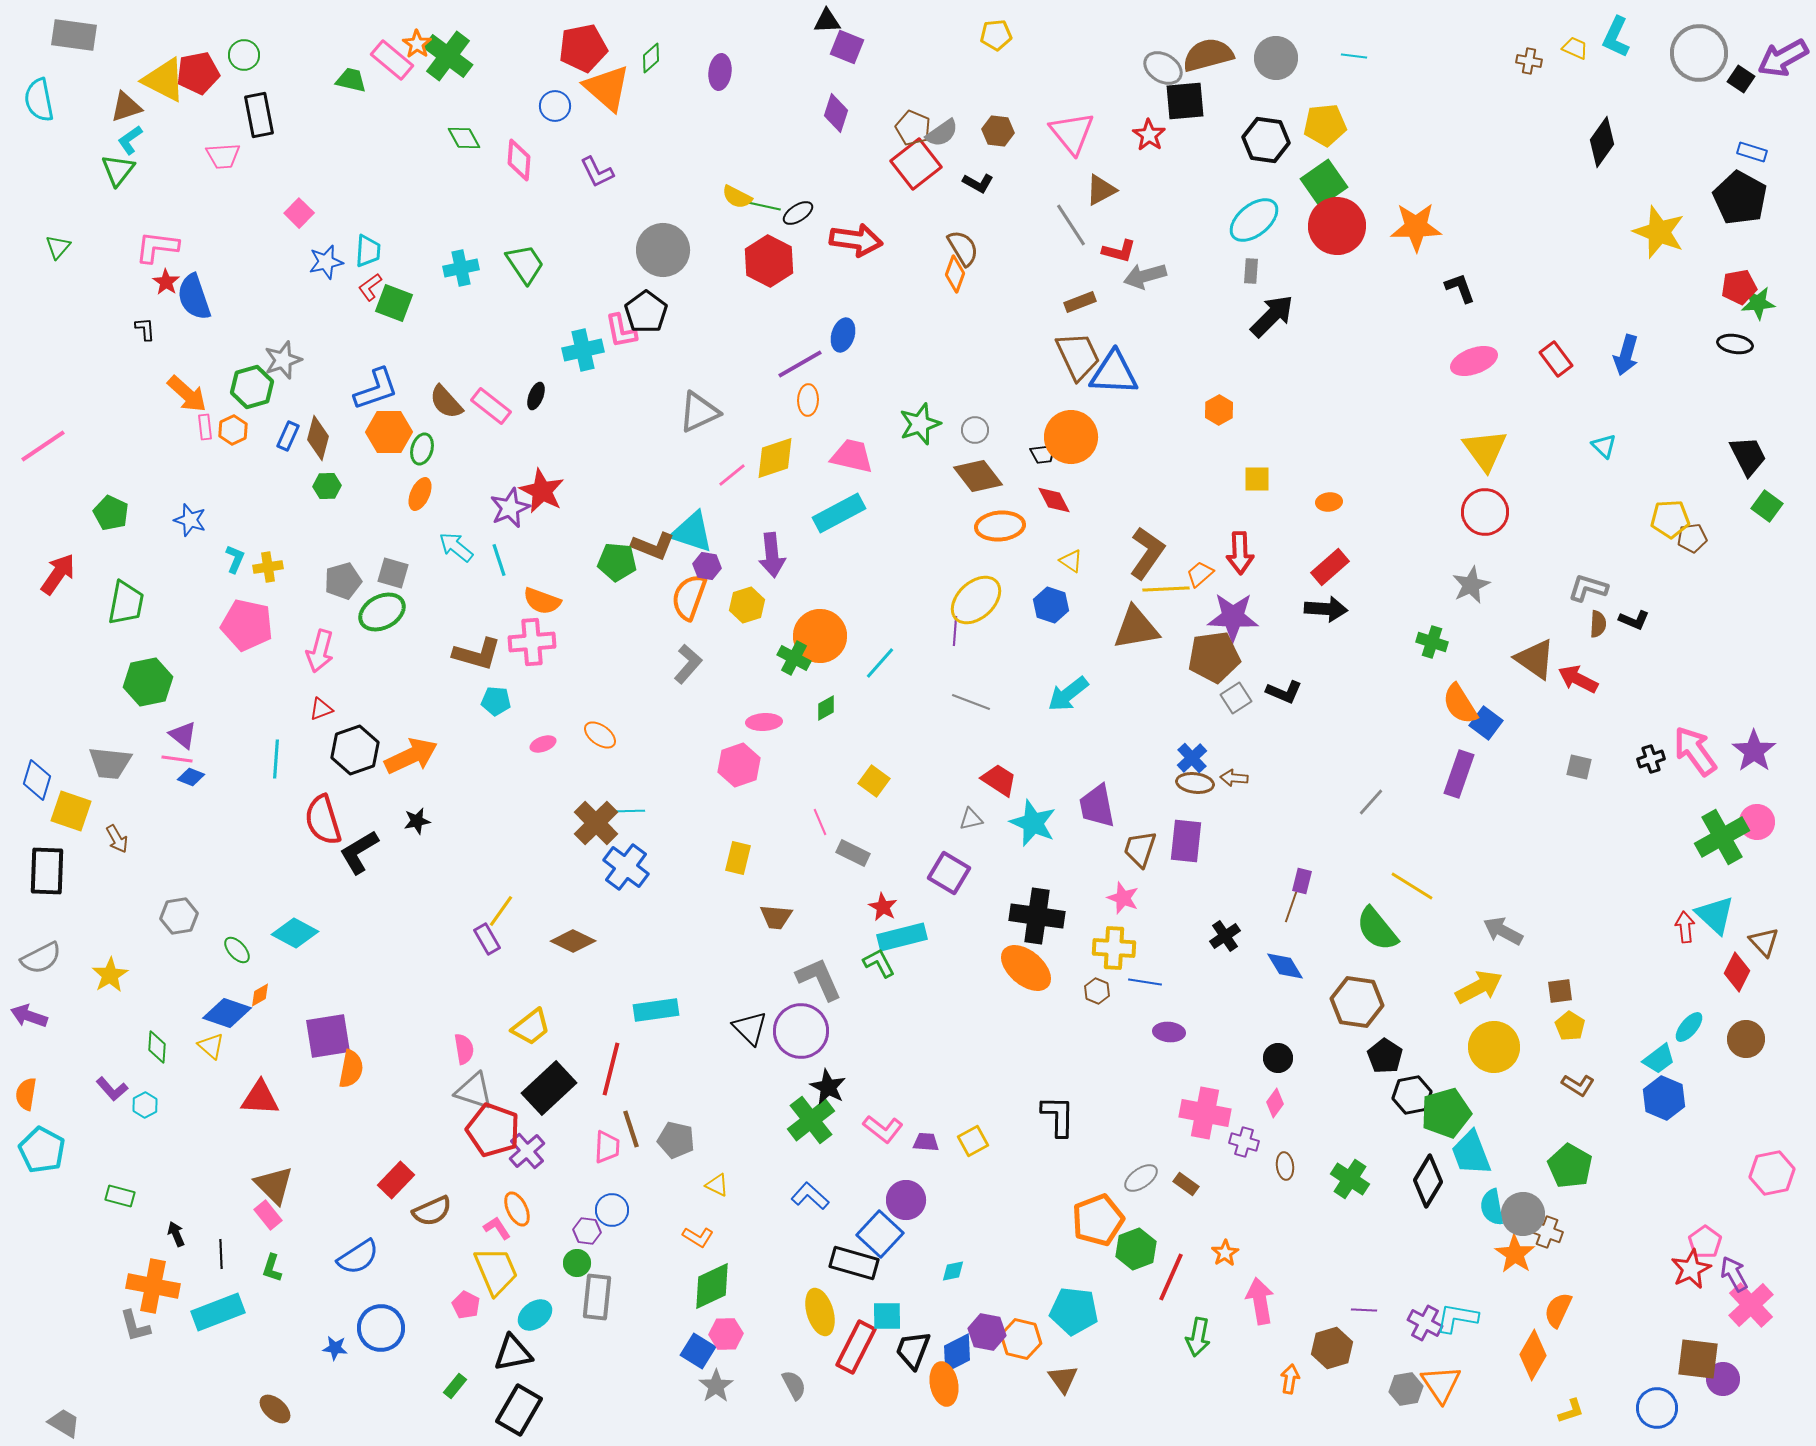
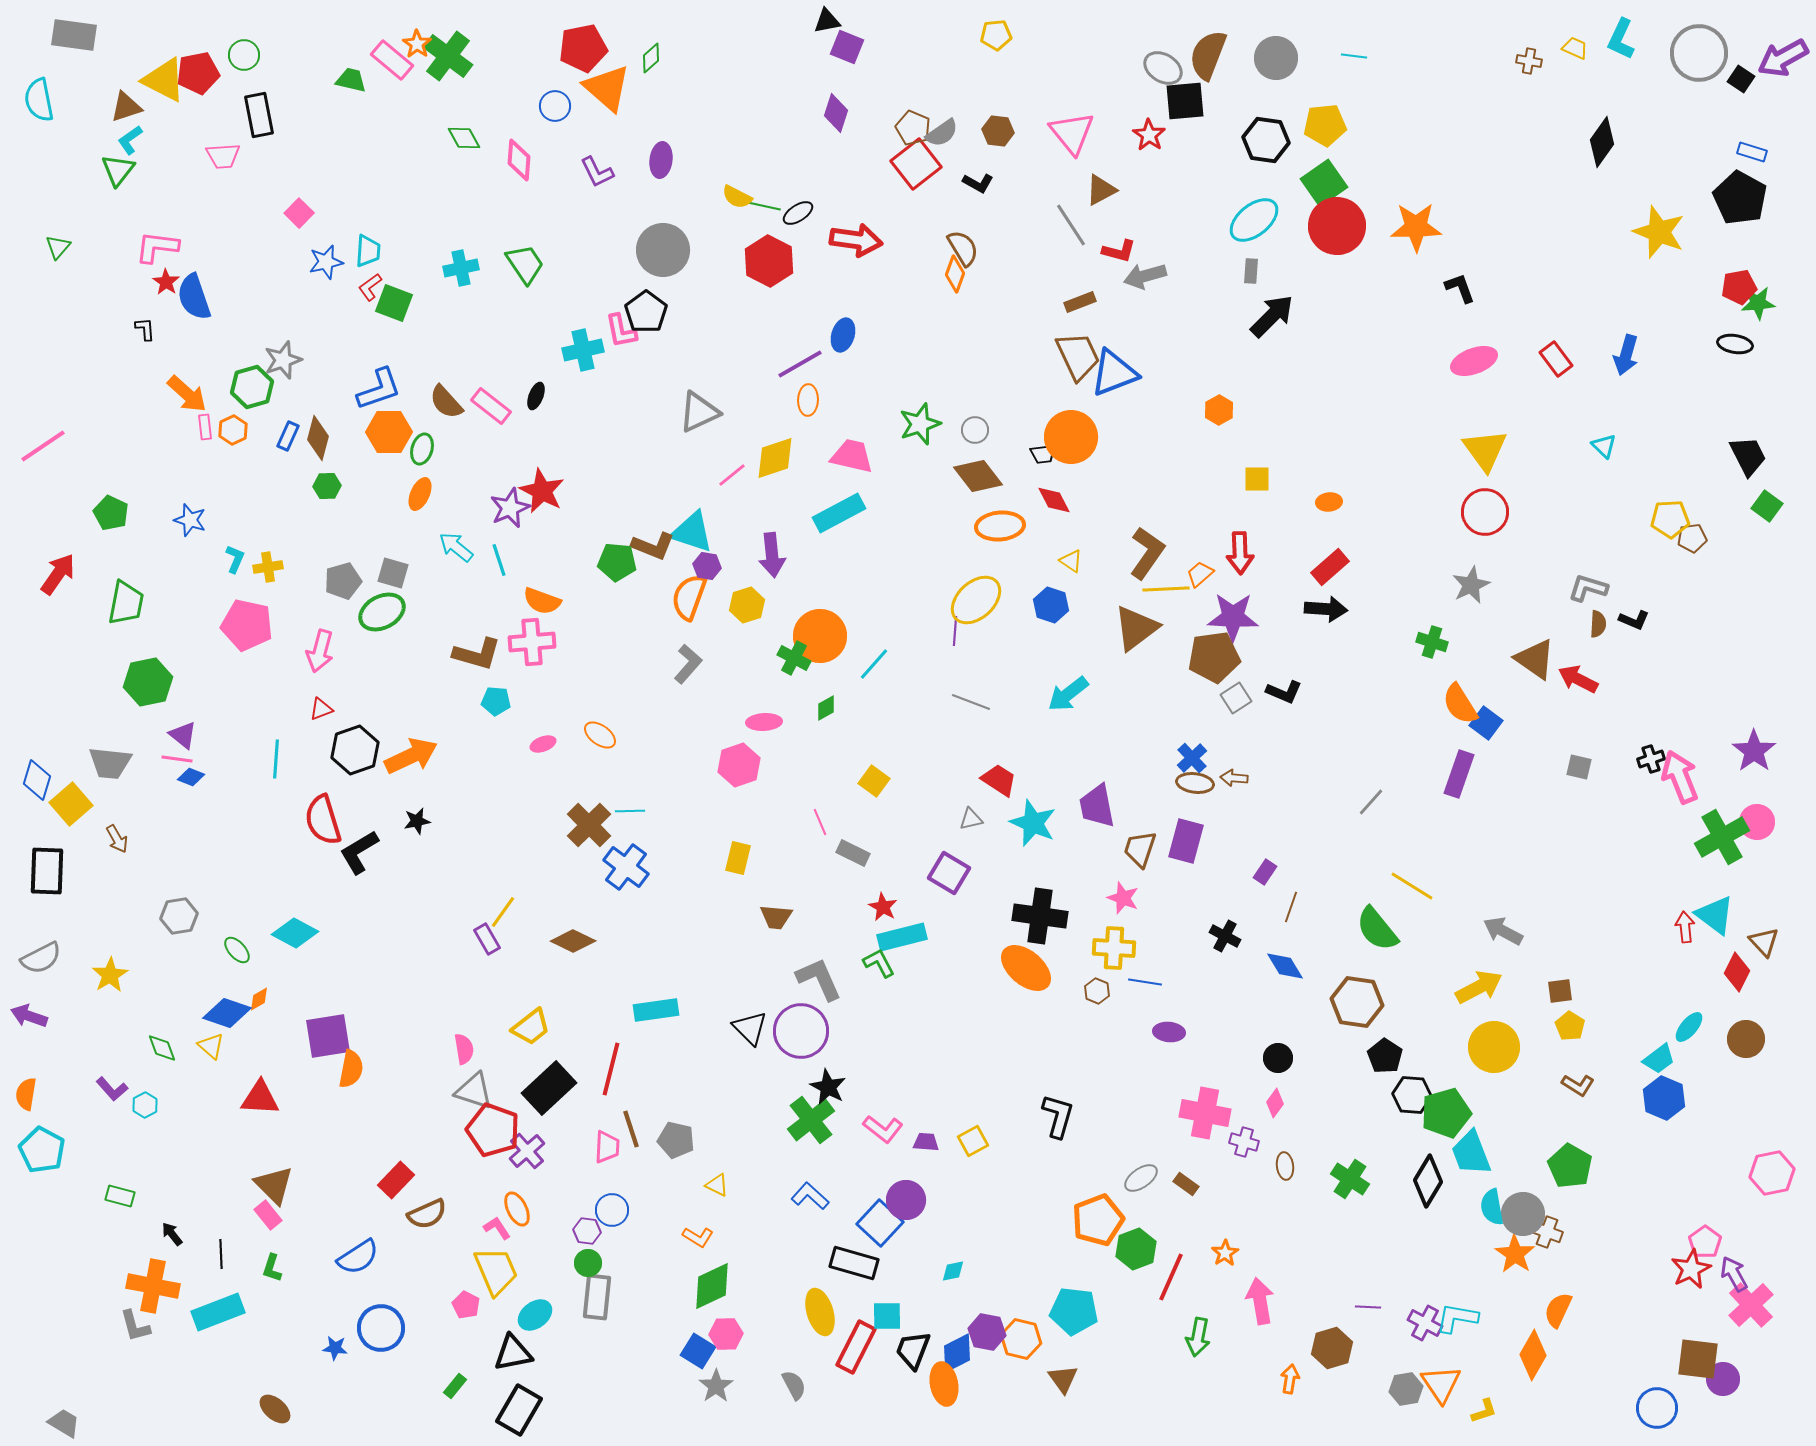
black triangle at (827, 21): rotated 8 degrees counterclockwise
cyan L-shape at (1616, 37): moved 5 px right, 2 px down
brown semicircle at (1208, 55): rotated 54 degrees counterclockwise
purple ellipse at (720, 72): moved 59 px left, 88 px down
blue triangle at (1114, 373): rotated 24 degrees counterclockwise
blue L-shape at (376, 389): moved 3 px right
brown triangle at (1136, 628): rotated 27 degrees counterclockwise
cyan line at (880, 663): moved 6 px left, 1 px down
pink arrow at (1695, 751): moved 15 px left, 26 px down; rotated 14 degrees clockwise
yellow square at (71, 811): moved 7 px up; rotated 30 degrees clockwise
brown cross at (596, 823): moved 7 px left, 2 px down
purple rectangle at (1186, 841): rotated 9 degrees clockwise
purple rectangle at (1302, 881): moved 37 px left, 9 px up; rotated 20 degrees clockwise
yellow line at (501, 911): moved 2 px right, 1 px down
cyan triangle at (1715, 915): rotated 6 degrees counterclockwise
black cross at (1037, 916): moved 3 px right
black cross at (1225, 936): rotated 28 degrees counterclockwise
orange diamond at (260, 995): moved 1 px left, 4 px down
green diamond at (157, 1047): moved 5 px right, 1 px down; rotated 24 degrees counterclockwise
black hexagon at (1412, 1095): rotated 15 degrees clockwise
black L-shape at (1058, 1116): rotated 15 degrees clockwise
brown semicircle at (432, 1211): moved 5 px left, 3 px down
black arrow at (176, 1234): moved 4 px left; rotated 15 degrees counterclockwise
blue square at (880, 1234): moved 11 px up
green circle at (577, 1263): moved 11 px right
purple line at (1364, 1310): moved 4 px right, 3 px up
yellow L-shape at (1571, 1411): moved 87 px left
